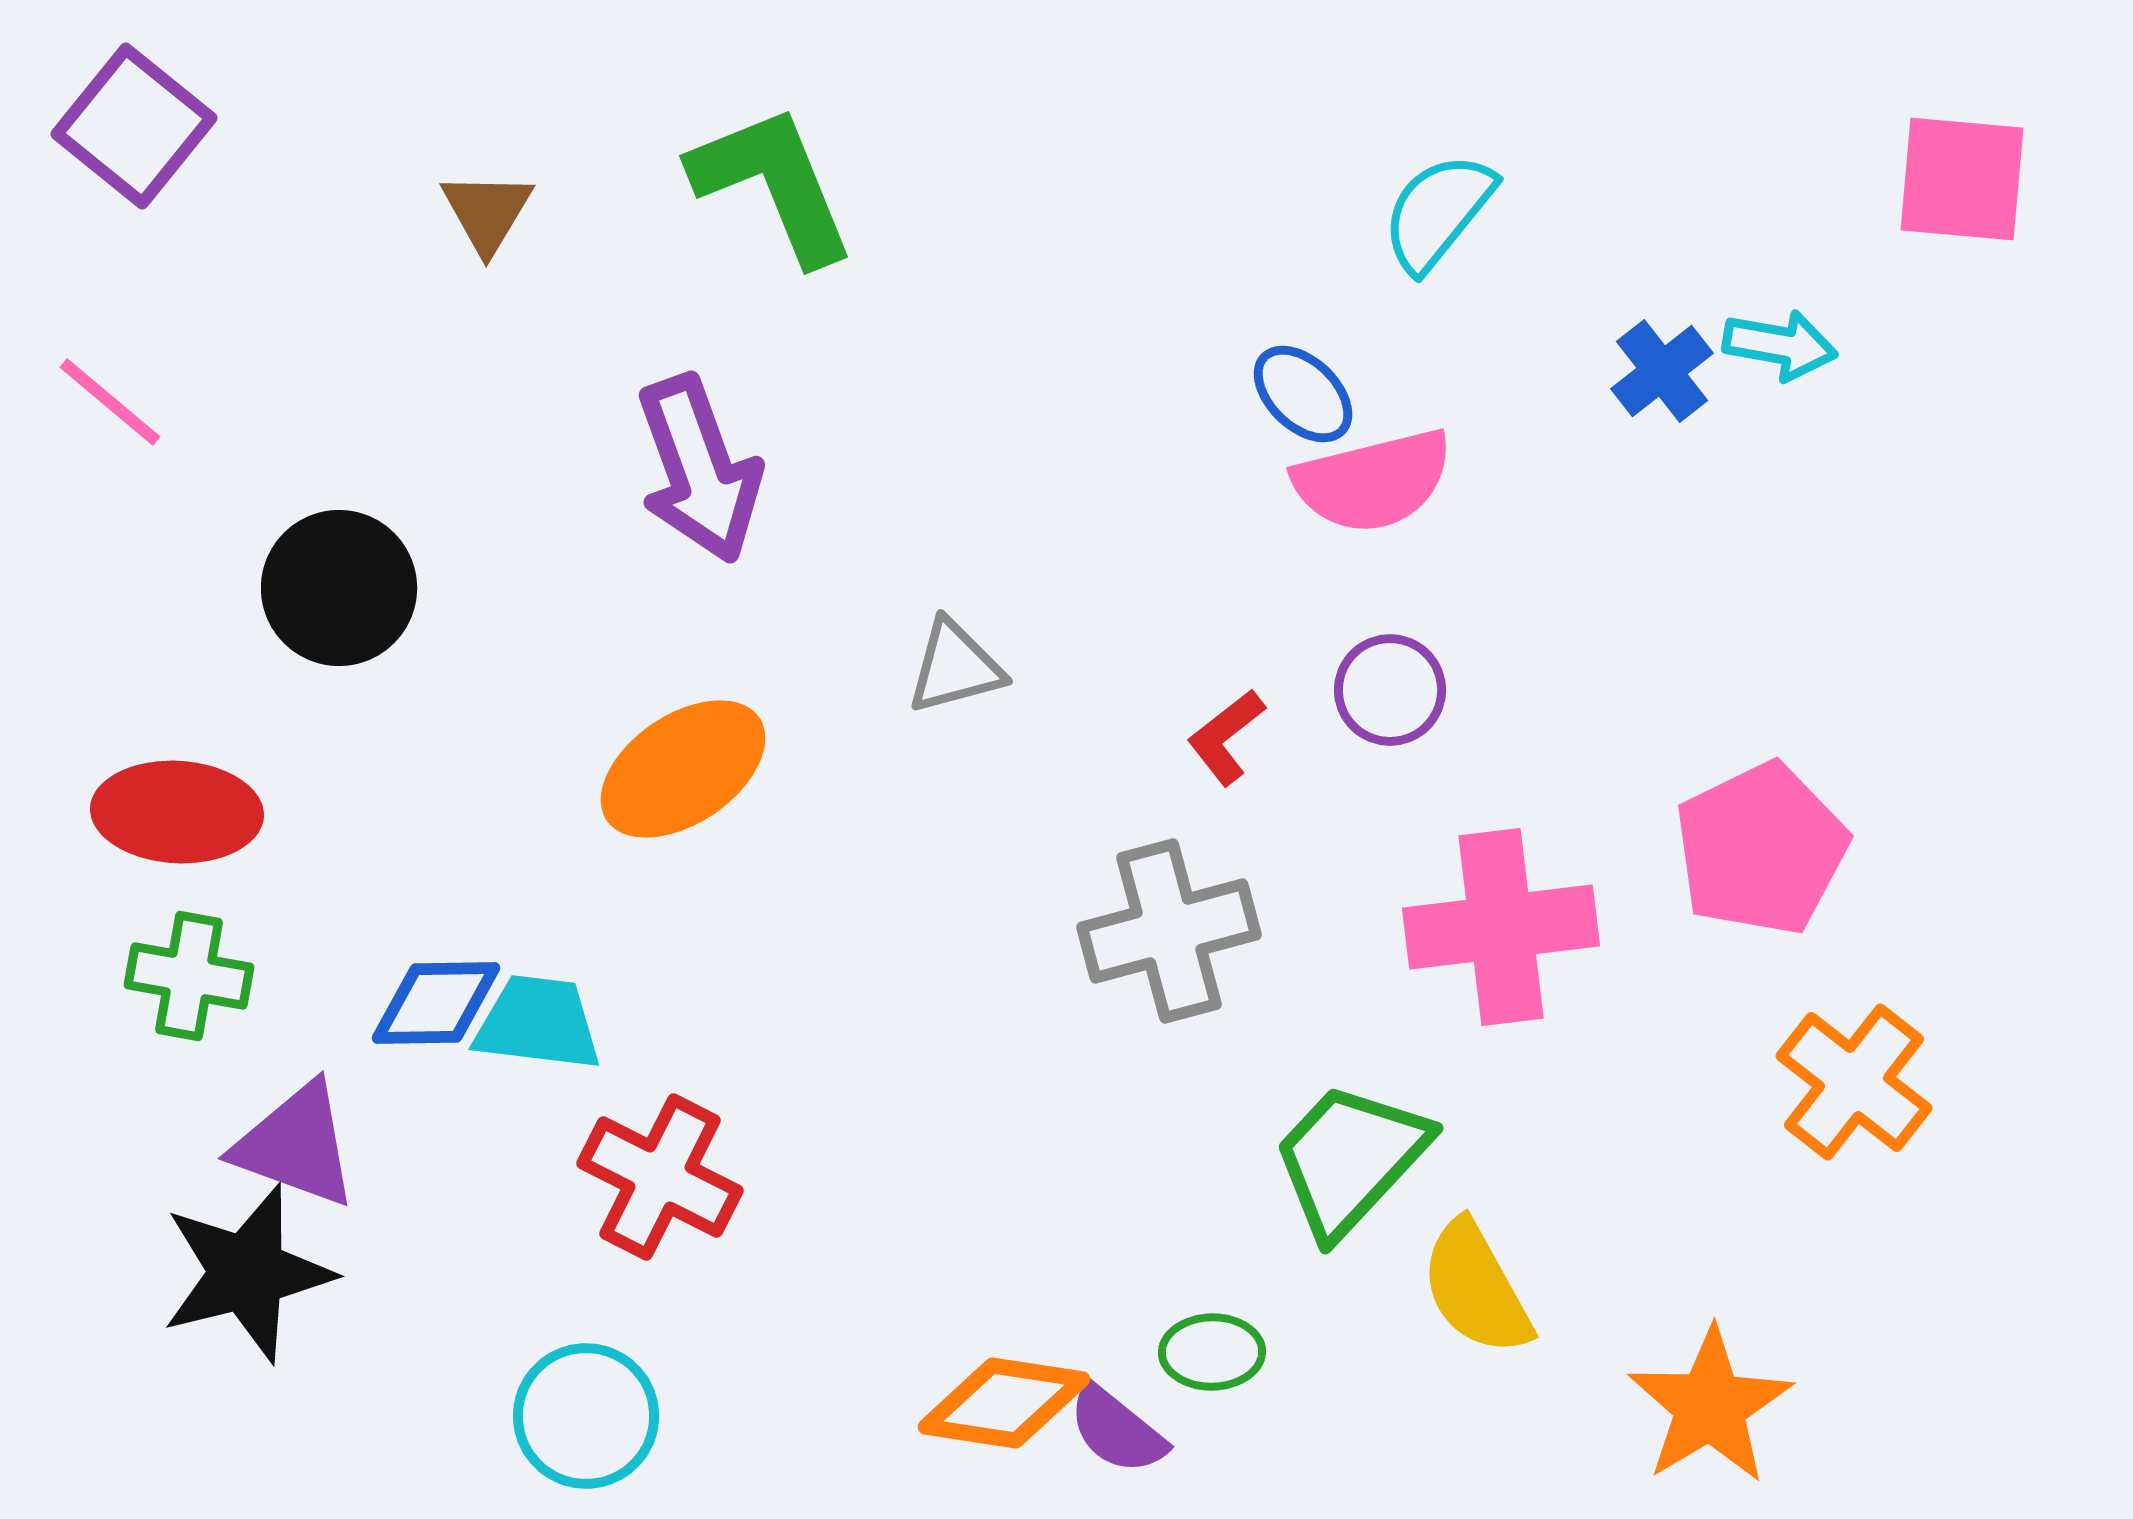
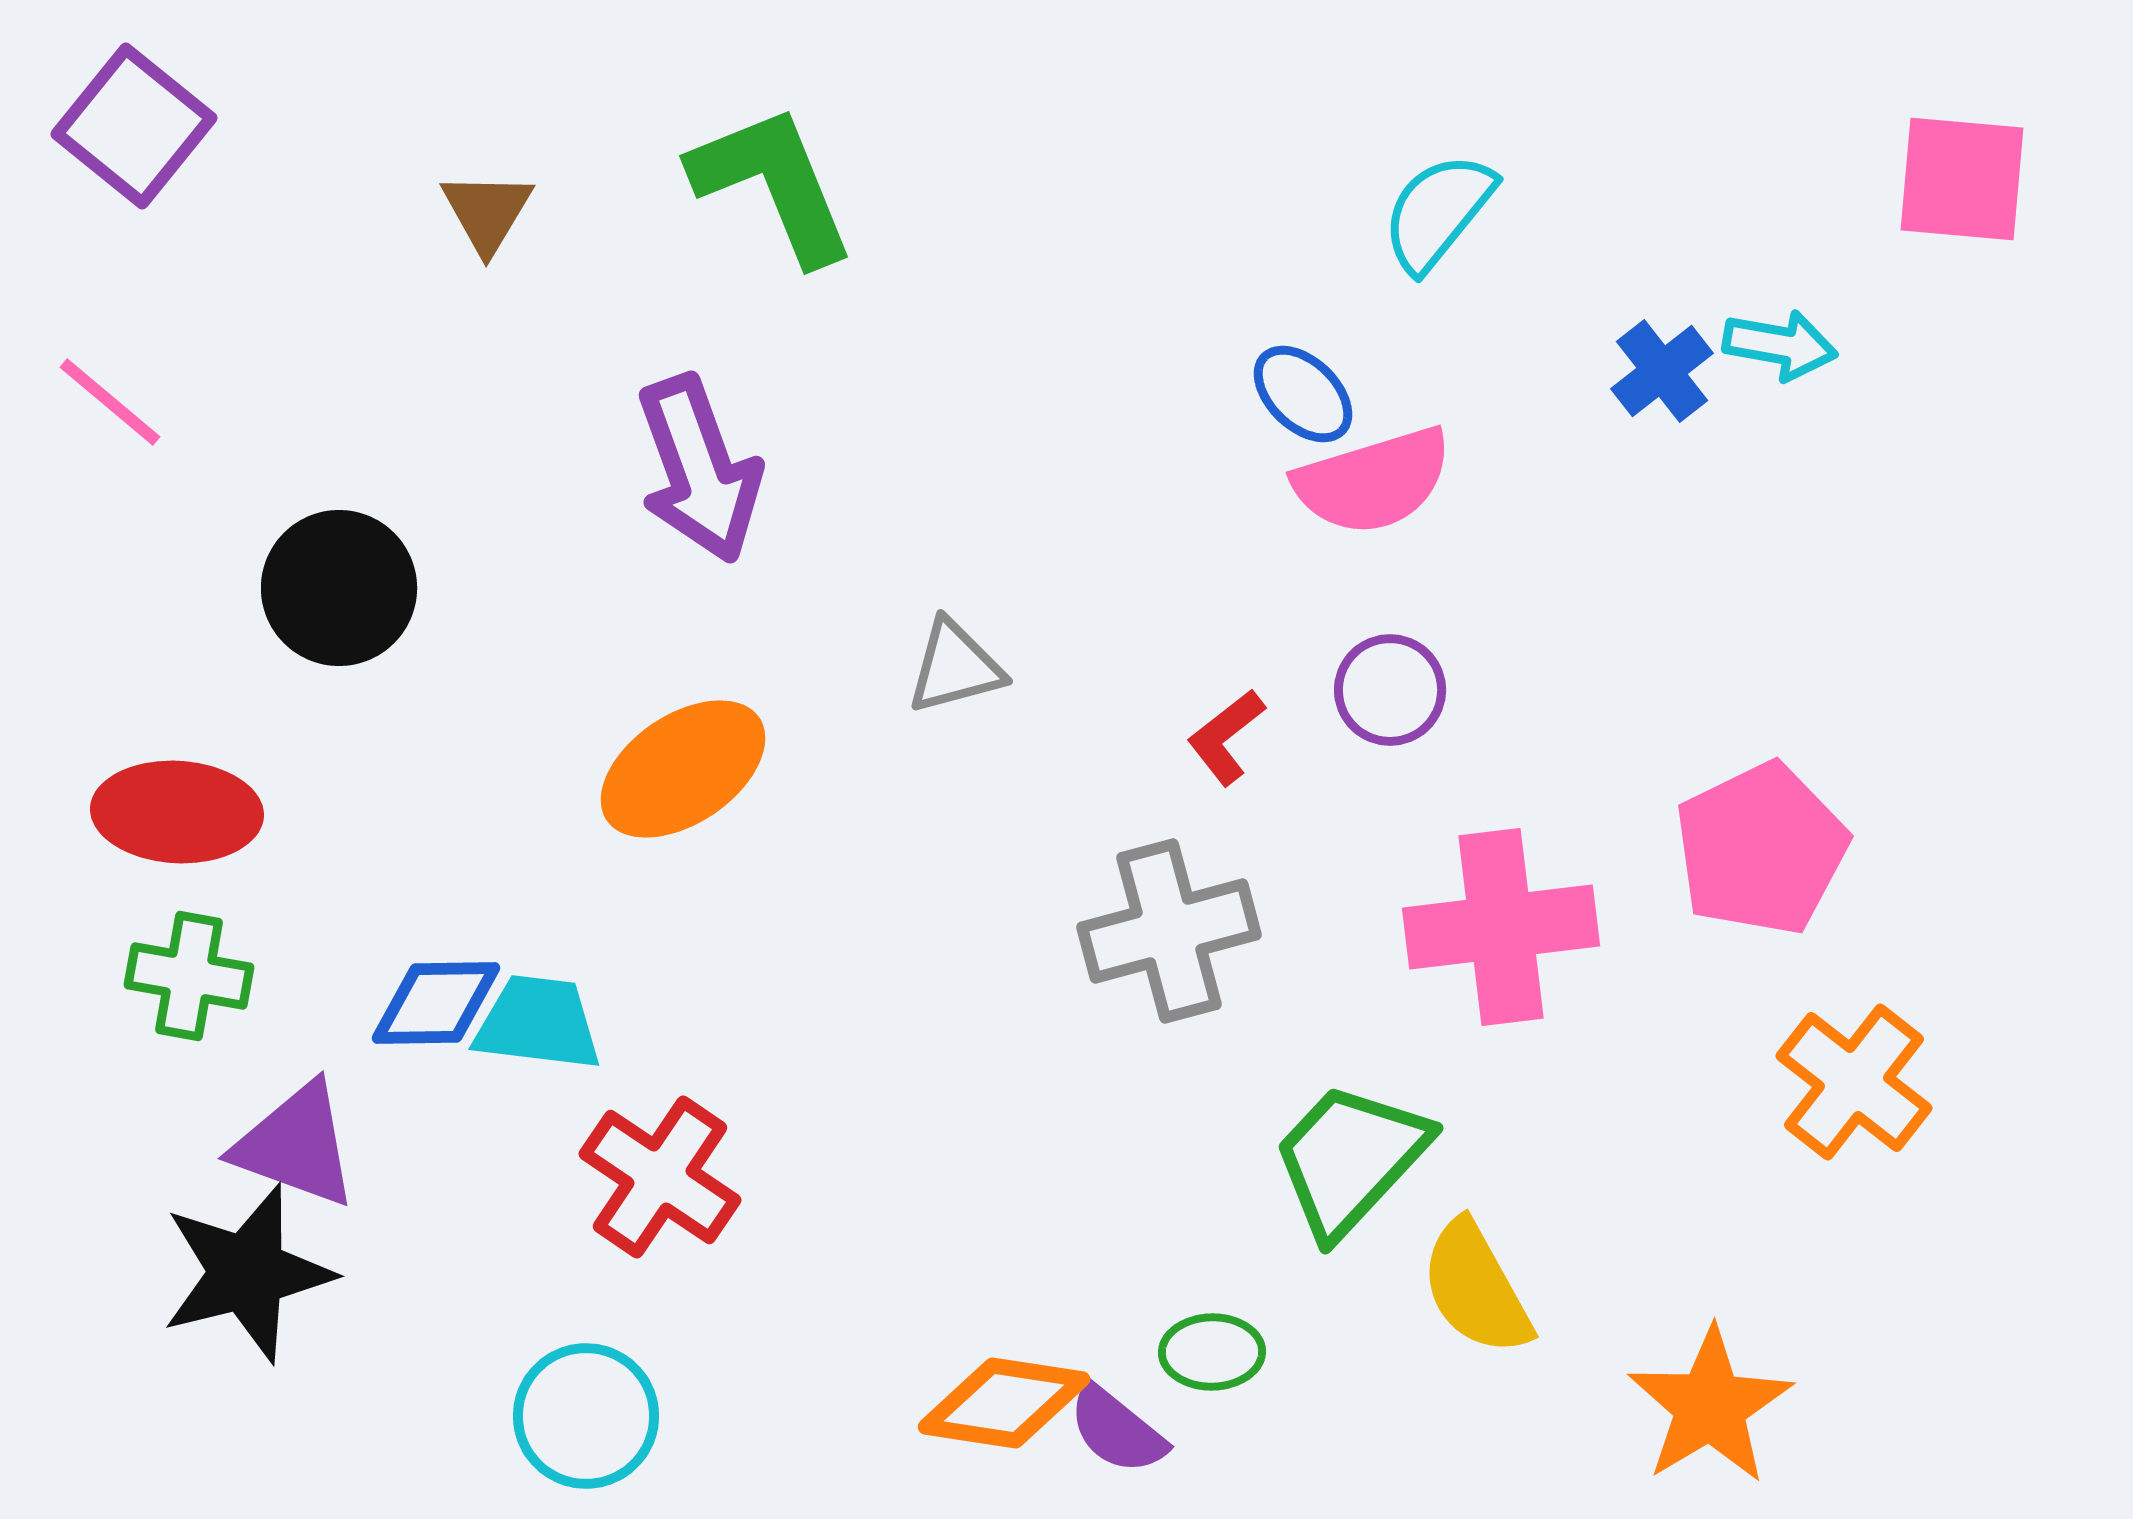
pink semicircle: rotated 3 degrees counterclockwise
red cross: rotated 7 degrees clockwise
